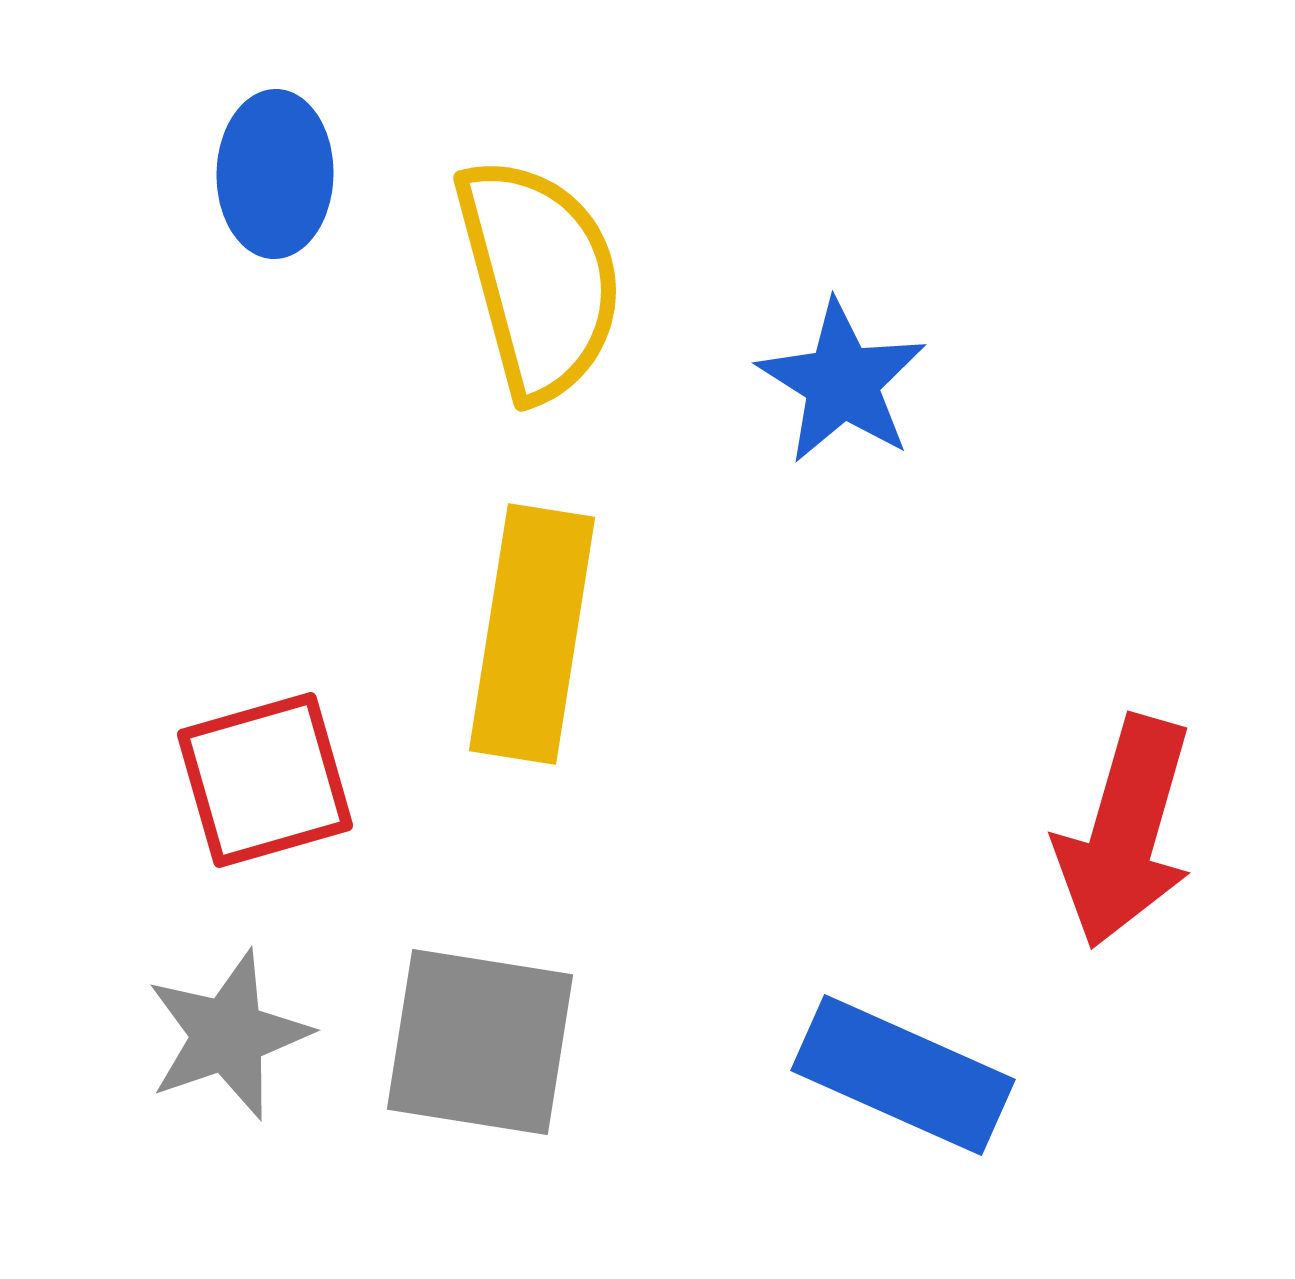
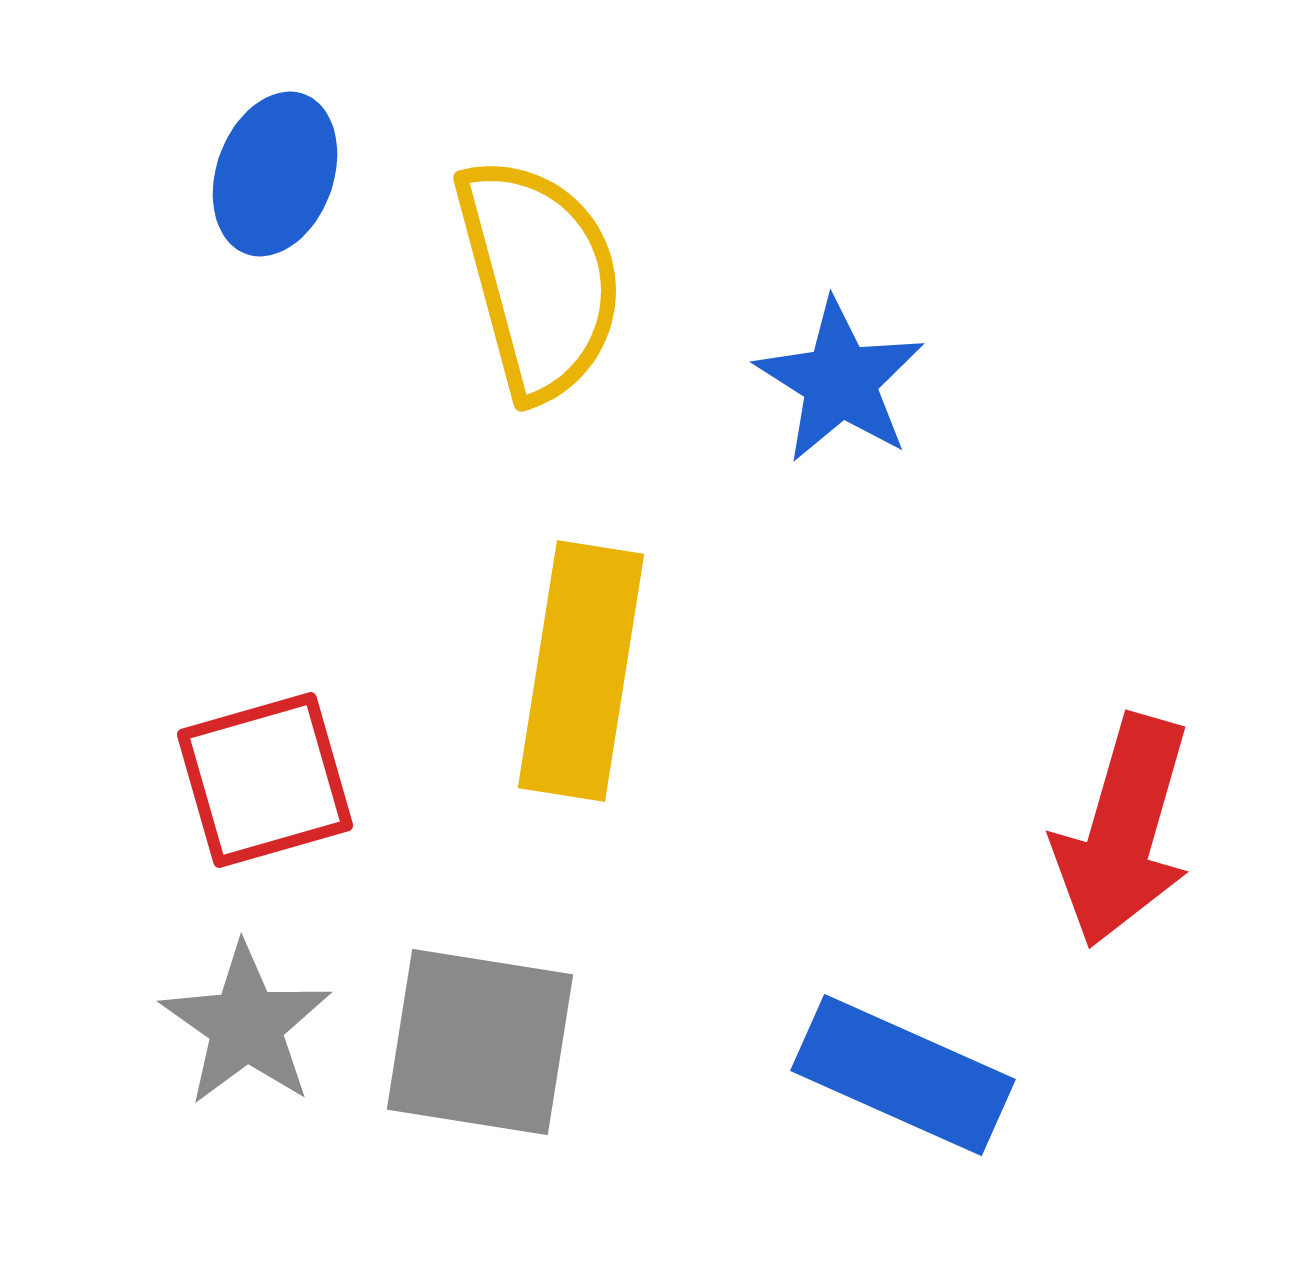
blue ellipse: rotated 19 degrees clockwise
blue star: moved 2 px left, 1 px up
yellow rectangle: moved 49 px right, 37 px down
red arrow: moved 2 px left, 1 px up
gray star: moved 18 px right, 10 px up; rotated 18 degrees counterclockwise
